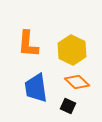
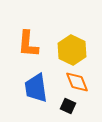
orange diamond: rotated 25 degrees clockwise
